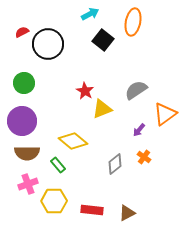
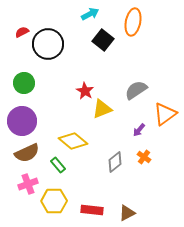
brown semicircle: rotated 25 degrees counterclockwise
gray diamond: moved 2 px up
